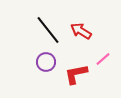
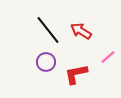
pink line: moved 5 px right, 2 px up
